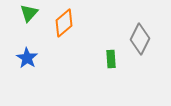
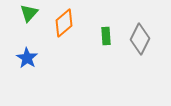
green rectangle: moved 5 px left, 23 px up
